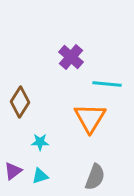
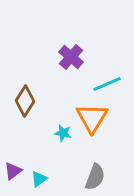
cyan line: rotated 28 degrees counterclockwise
brown diamond: moved 5 px right, 1 px up
orange triangle: moved 2 px right
cyan star: moved 23 px right, 9 px up; rotated 12 degrees clockwise
cyan triangle: moved 1 px left, 3 px down; rotated 18 degrees counterclockwise
